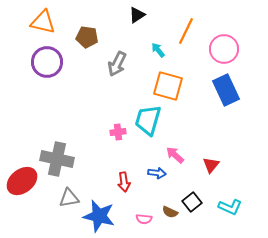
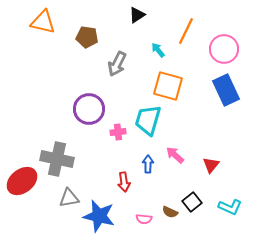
purple circle: moved 42 px right, 47 px down
blue arrow: moved 9 px left, 9 px up; rotated 96 degrees counterclockwise
